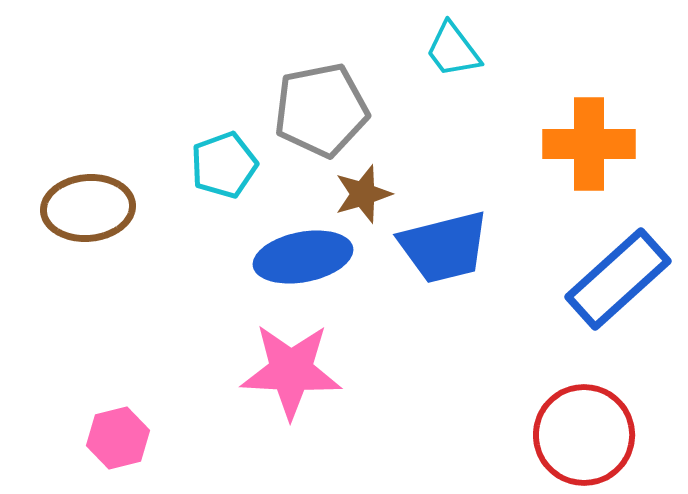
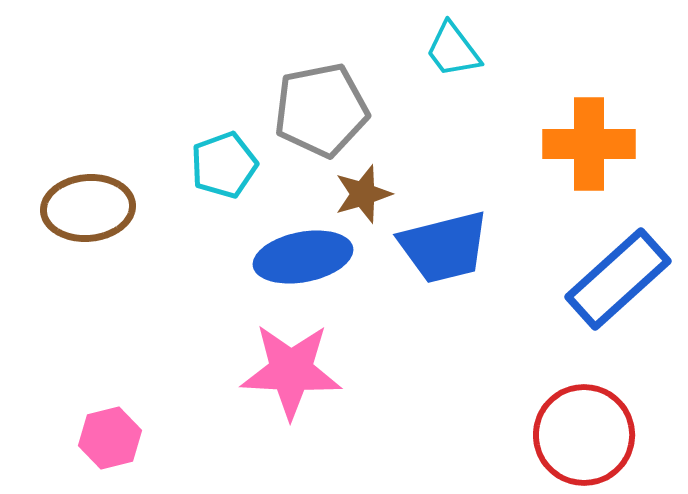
pink hexagon: moved 8 px left
